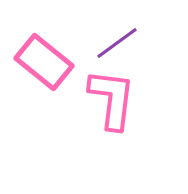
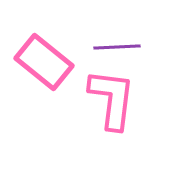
purple line: moved 4 px down; rotated 33 degrees clockwise
